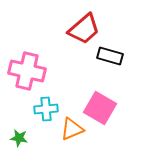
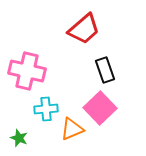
black rectangle: moved 5 px left, 14 px down; rotated 55 degrees clockwise
pink square: rotated 16 degrees clockwise
green star: rotated 12 degrees clockwise
